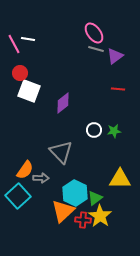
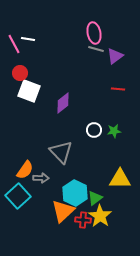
pink ellipse: rotated 25 degrees clockwise
